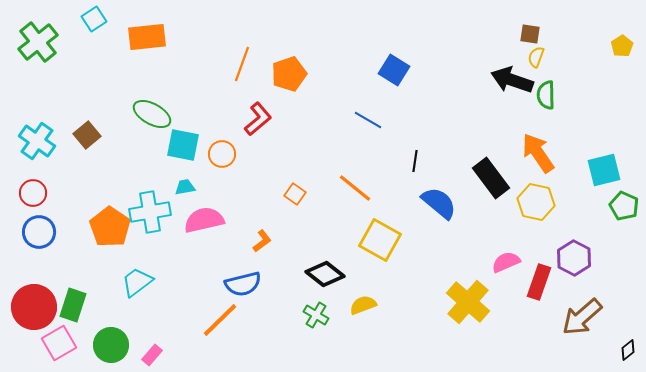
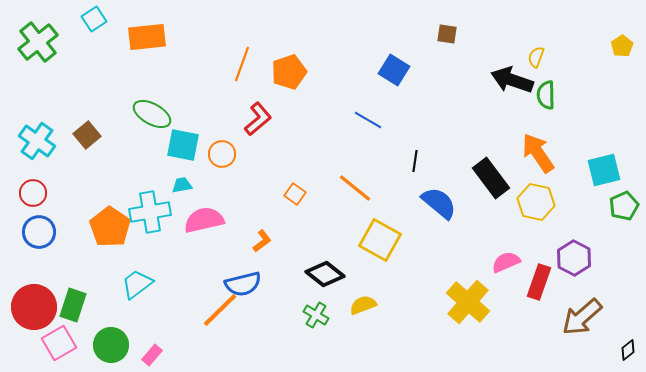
brown square at (530, 34): moved 83 px left
orange pentagon at (289, 74): moved 2 px up
cyan trapezoid at (185, 187): moved 3 px left, 2 px up
green pentagon at (624, 206): rotated 24 degrees clockwise
cyan trapezoid at (137, 282): moved 2 px down
orange line at (220, 320): moved 10 px up
